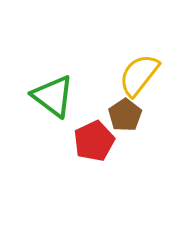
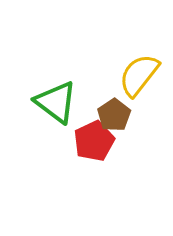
green triangle: moved 3 px right, 6 px down
brown pentagon: moved 11 px left
